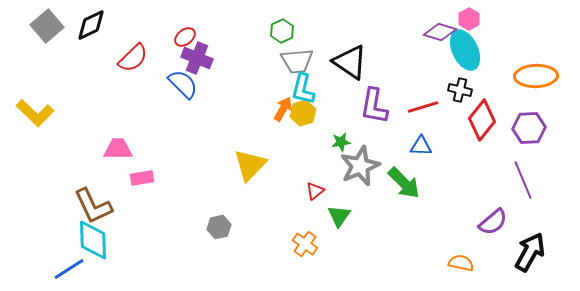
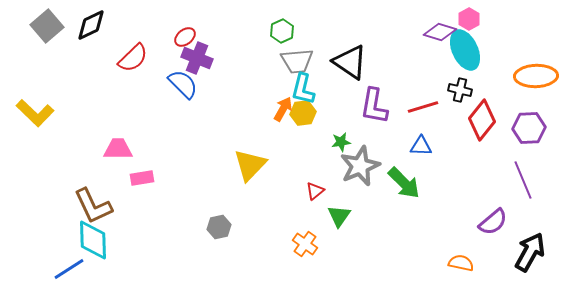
yellow hexagon: rotated 10 degrees clockwise
